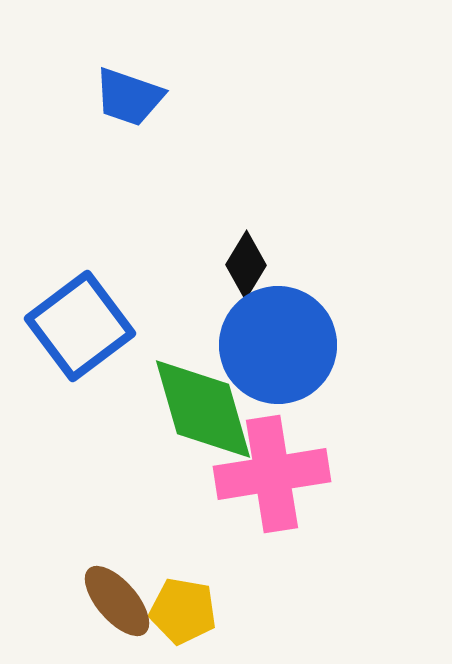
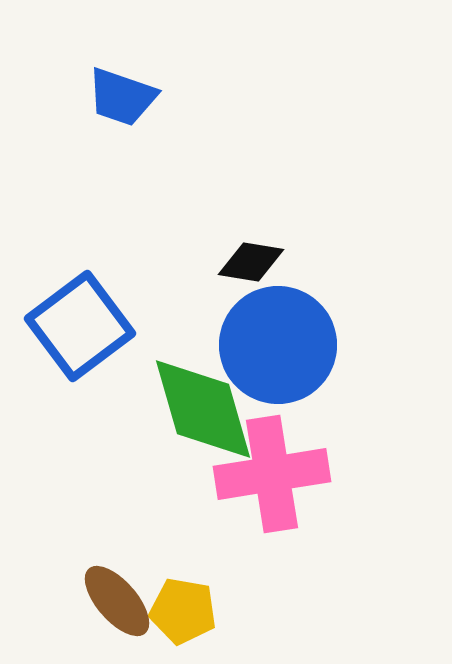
blue trapezoid: moved 7 px left
black diamond: moved 5 px right, 3 px up; rotated 68 degrees clockwise
